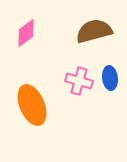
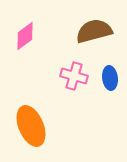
pink diamond: moved 1 px left, 3 px down
pink cross: moved 5 px left, 5 px up
orange ellipse: moved 1 px left, 21 px down
